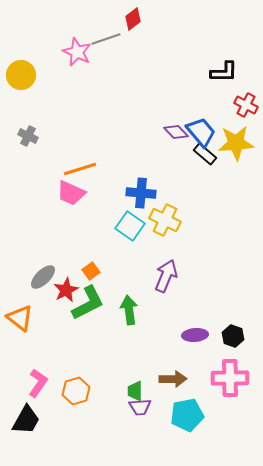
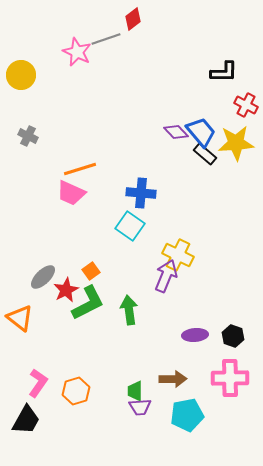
yellow cross: moved 13 px right, 35 px down
